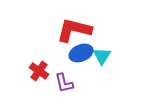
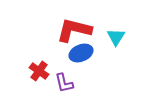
cyan triangle: moved 14 px right, 19 px up
